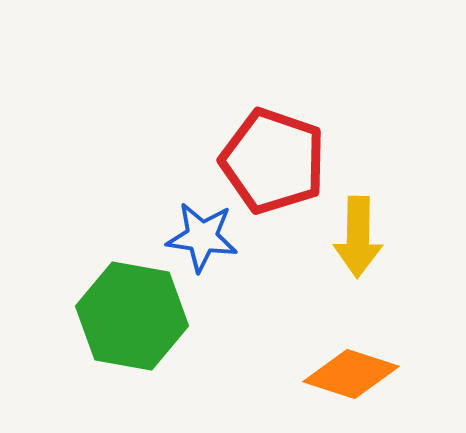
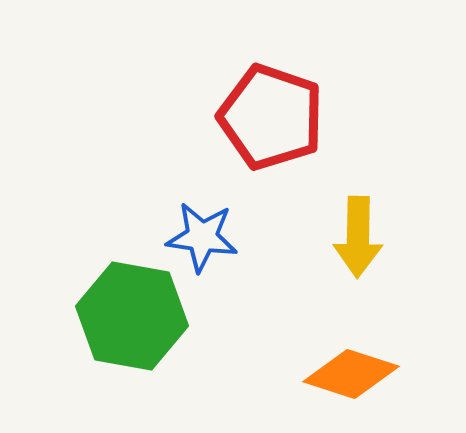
red pentagon: moved 2 px left, 44 px up
